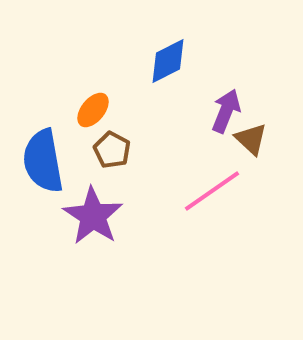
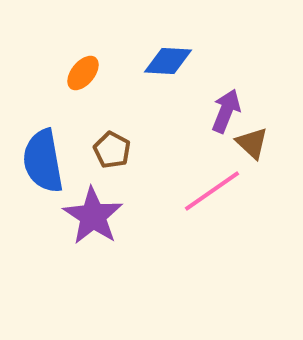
blue diamond: rotated 30 degrees clockwise
orange ellipse: moved 10 px left, 37 px up
brown triangle: moved 1 px right, 4 px down
